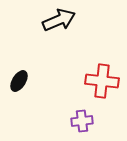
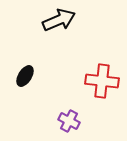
black ellipse: moved 6 px right, 5 px up
purple cross: moved 13 px left; rotated 35 degrees clockwise
